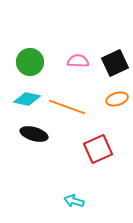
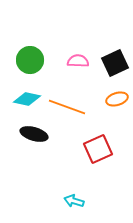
green circle: moved 2 px up
